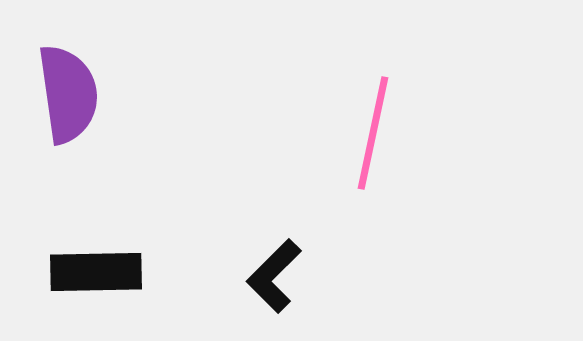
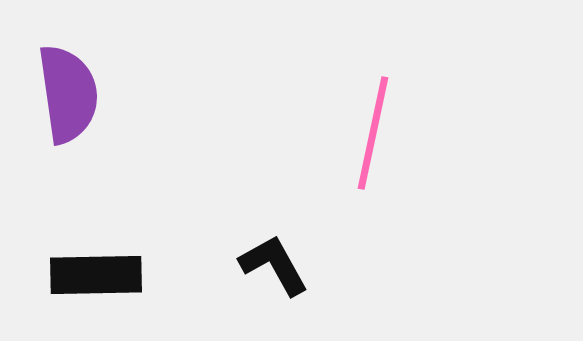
black rectangle: moved 3 px down
black L-shape: moved 11 px up; rotated 106 degrees clockwise
